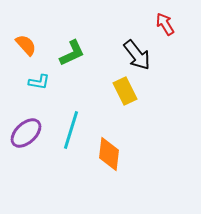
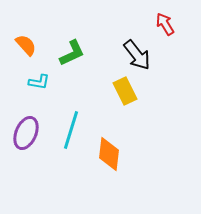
purple ellipse: rotated 24 degrees counterclockwise
